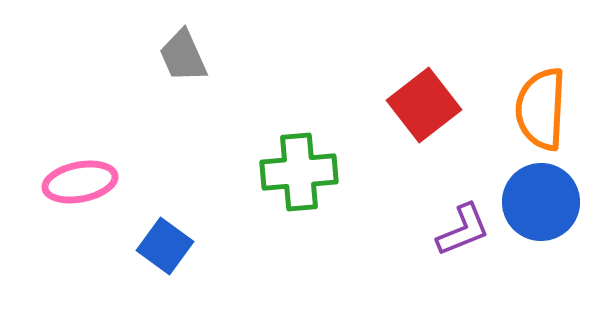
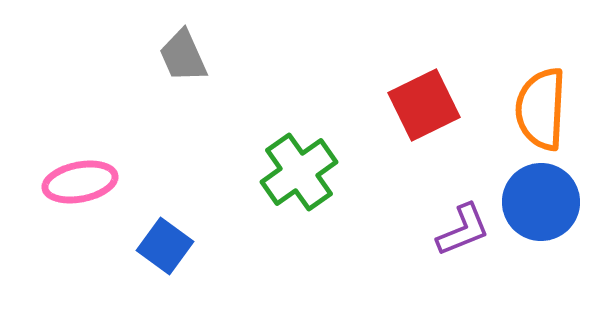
red square: rotated 12 degrees clockwise
green cross: rotated 30 degrees counterclockwise
